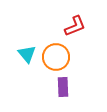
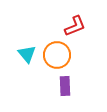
orange circle: moved 1 px right, 2 px up
purple rectangle: moved 2 px right, 1 px up
